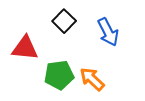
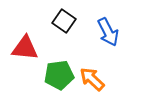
black square: rotated 10 degrees counterclockwise
